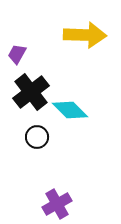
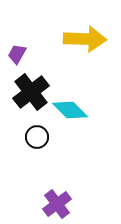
yellow arrow: moved 4 px down
purple cross: rotated 8 degrees counterclockwise
